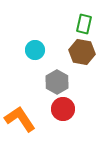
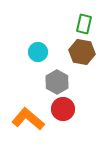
cyan circle: moved 3 px right, 2 px down
orange L-shape: moved 8 px right; rotated 16 degrees counterclockwise
